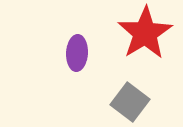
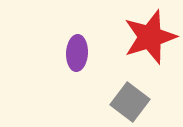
red star: moved 5 px right, 4 px down; rotated 14 degrees clockwise
